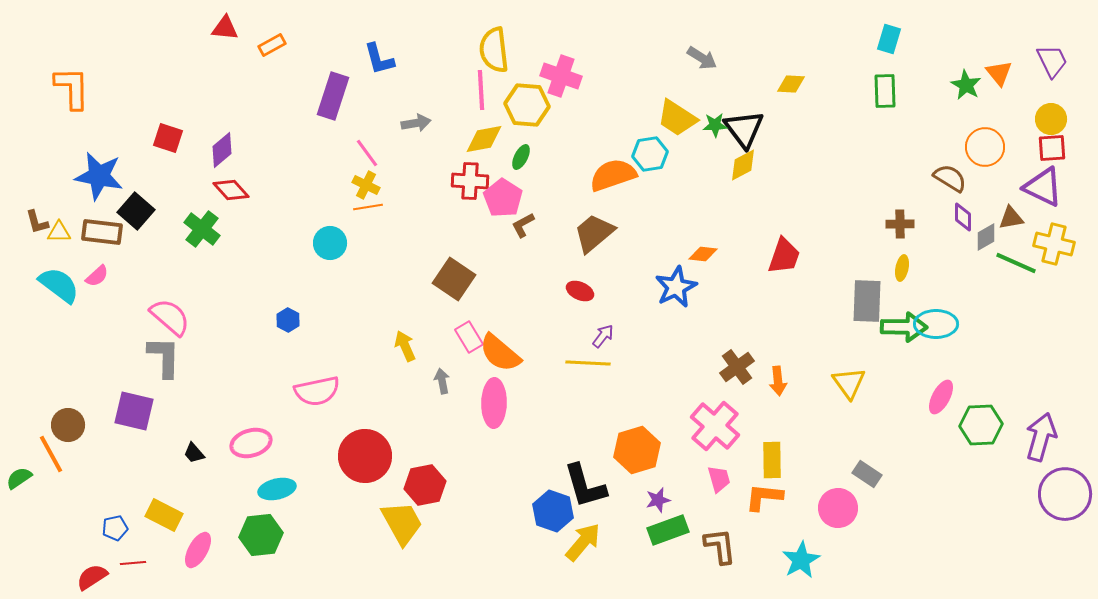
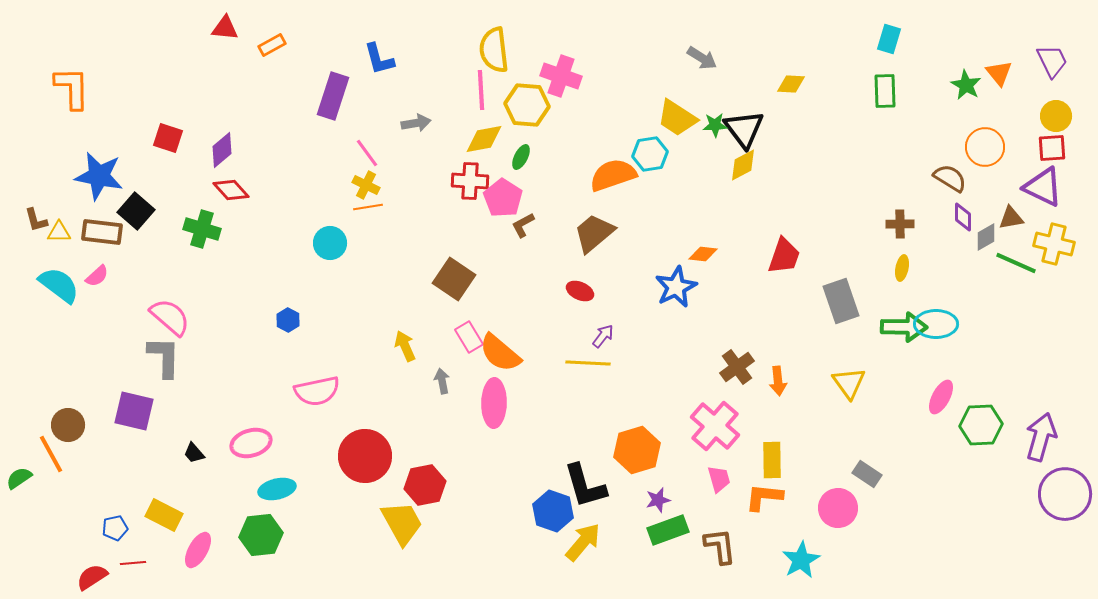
yellow circle at (1051, 119): moved 5 px right, 3 px up
brown L-shape at (37, 222): moved 1 px left, 2 px up
green cross at (202, 229): rotated 21 degrees counterclockwise
gray rectangle at (867, 301): moved 26 px left; rotated 21 degrees counterclockwise
